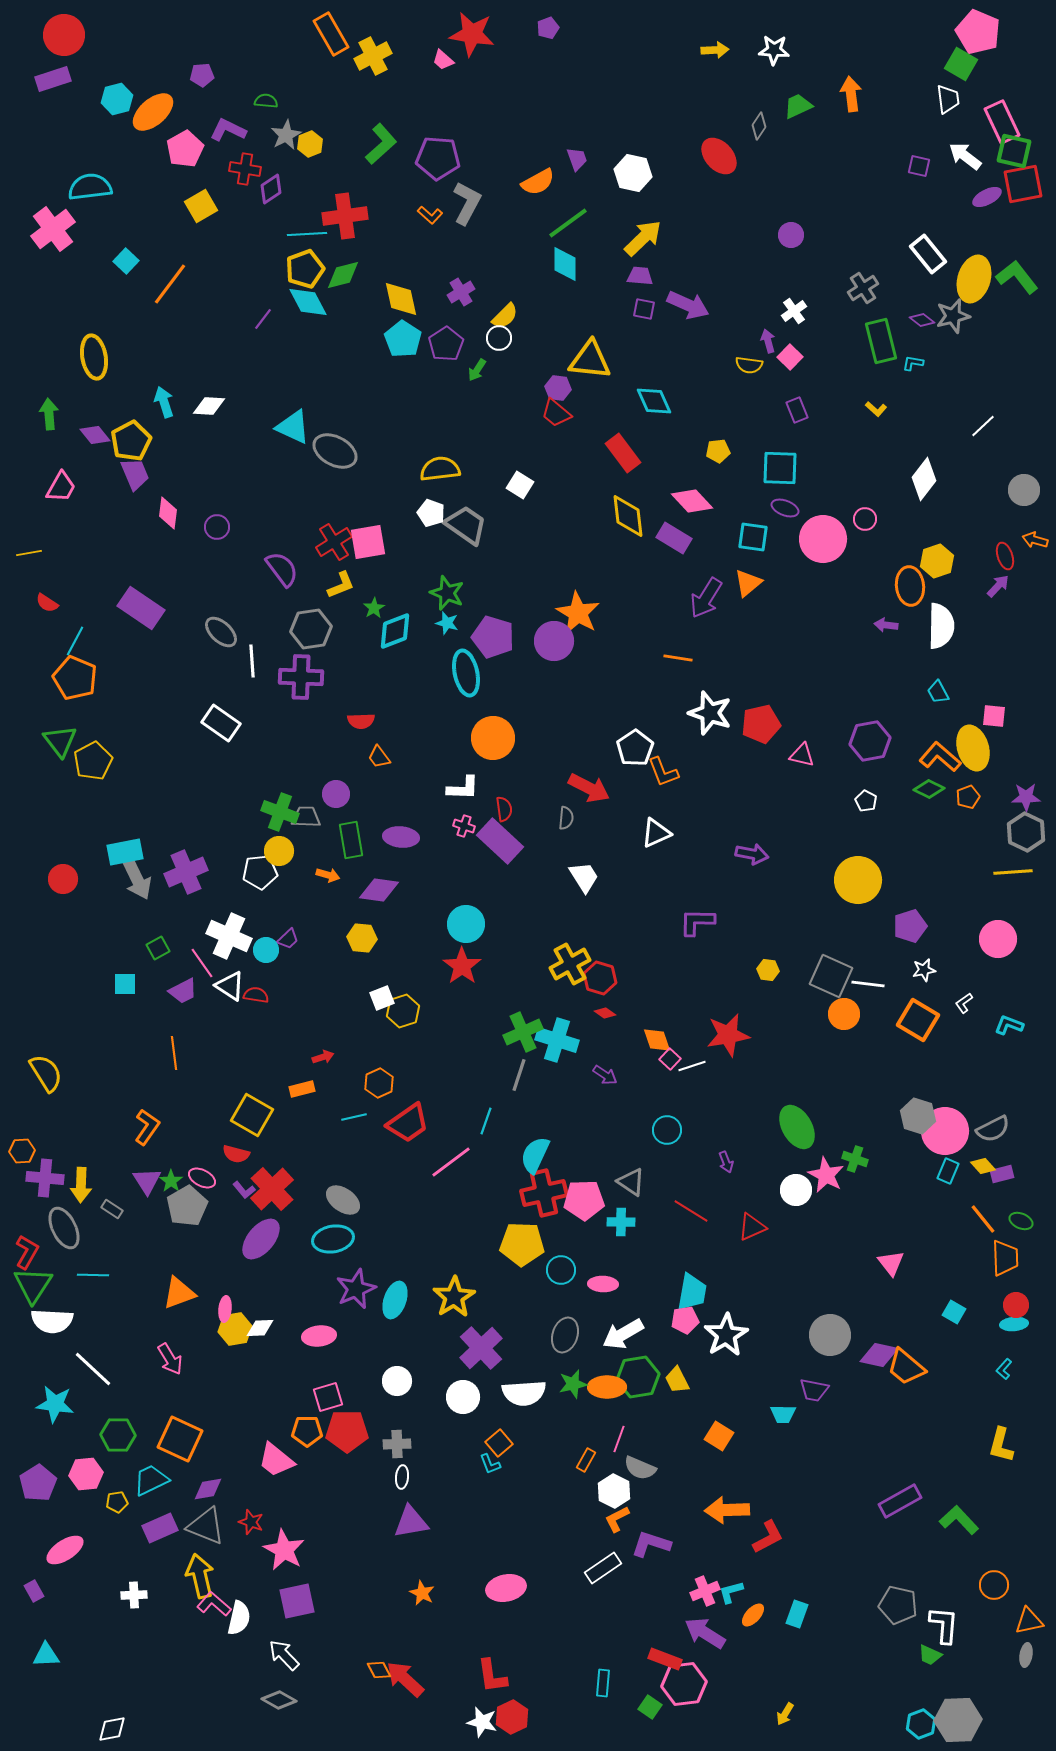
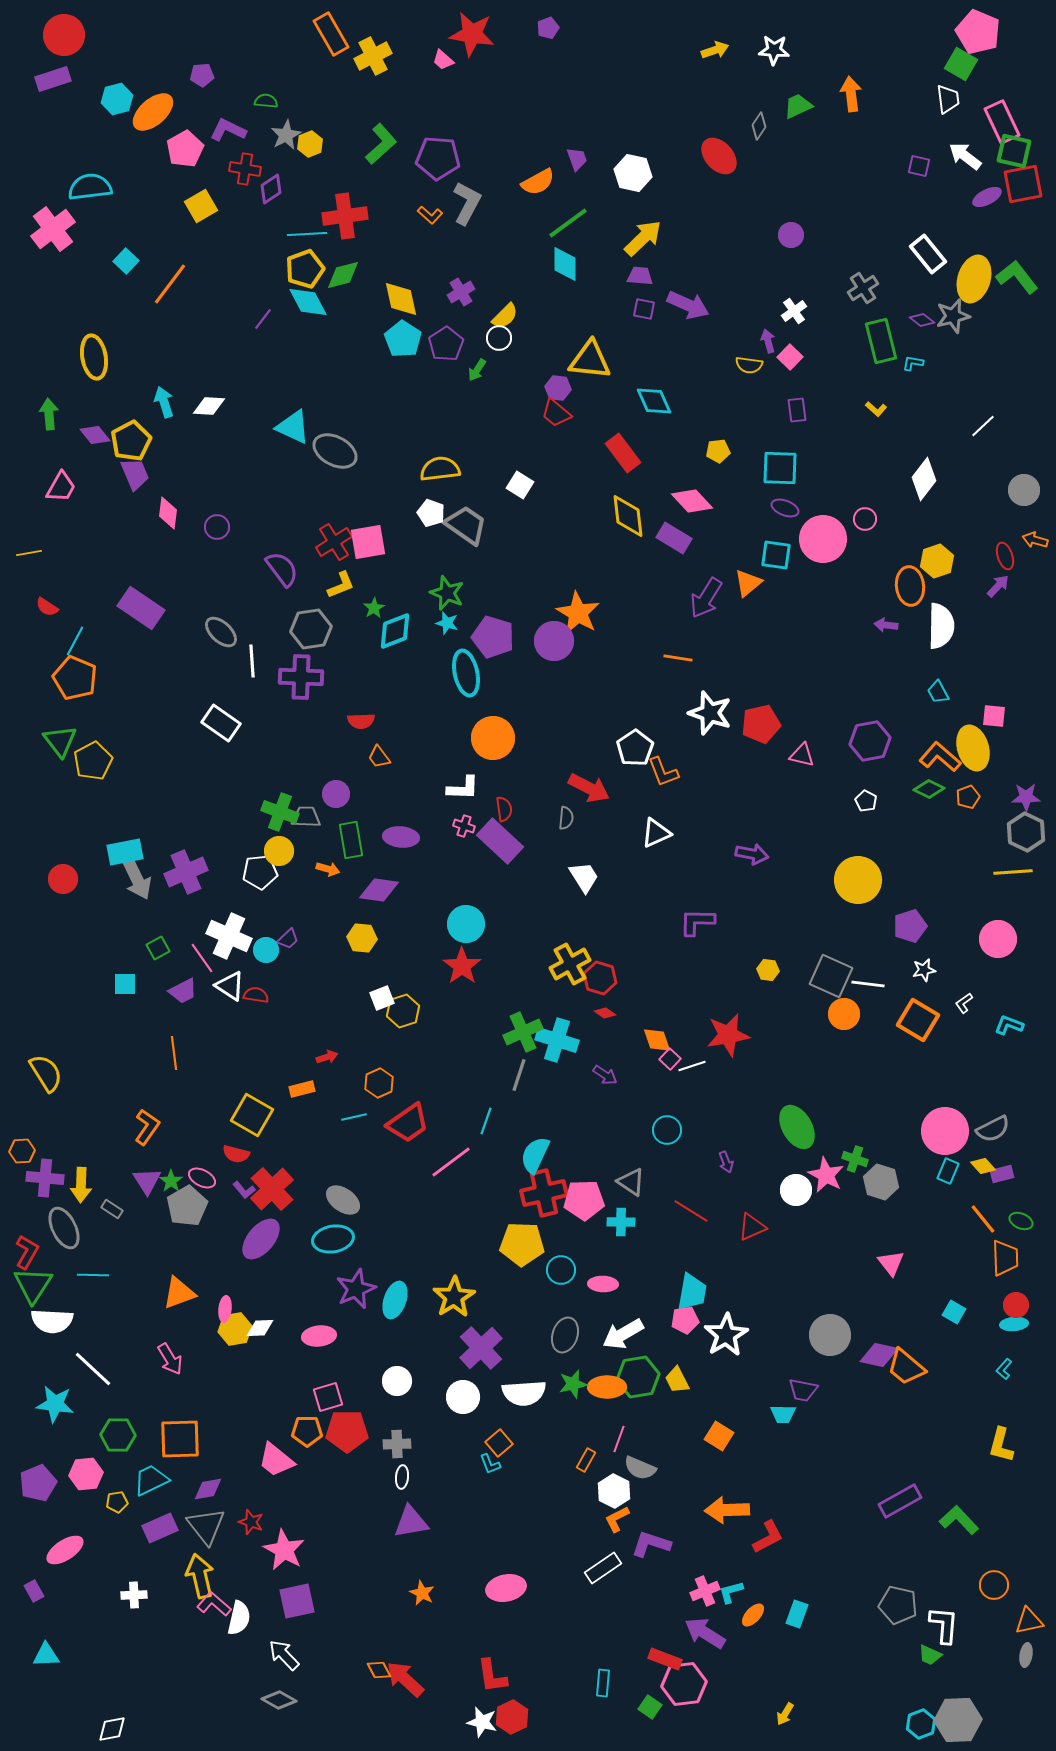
yellow arrow at (715, 50): rotated 16 degrees counterclockwise
purple rectangle at (797, 410): rotated 15 degrees clockwise
cyan square at (753, 537): moved 23 px right, 18 px down
red semicircle at (47, 603): moved 4 px down
orange arrow at (328, 875): moved 6 px up
pink line at (202, 963): moved 5 px up
red arrow at (323, 1057): moved 4 px right
gray hexagon at (918, 1116): moved 37 px left, 66 px down
purple trapezoid at (814, 1390): moved 11 px left
orange square at (180, 1439): rotated 27 degrees counterclockwise
purple pentagon at (38, 1483): rotated 9 degrees clockwise
gray triangle at (206, 1526): rotated 30 degrees clockwise
